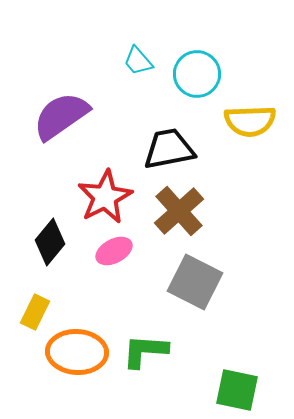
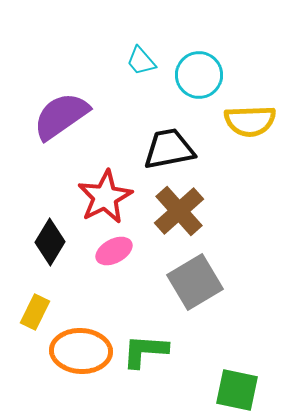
cyan trapezoid: moved 3 px right
cyan circle: moved 2 px right, 1 px down
black diamond: rotated 9 degrees counterclockwise
gray square: rotated 32 degrees clockwise
orange ellipse: moved 4 px right, 1 px up
